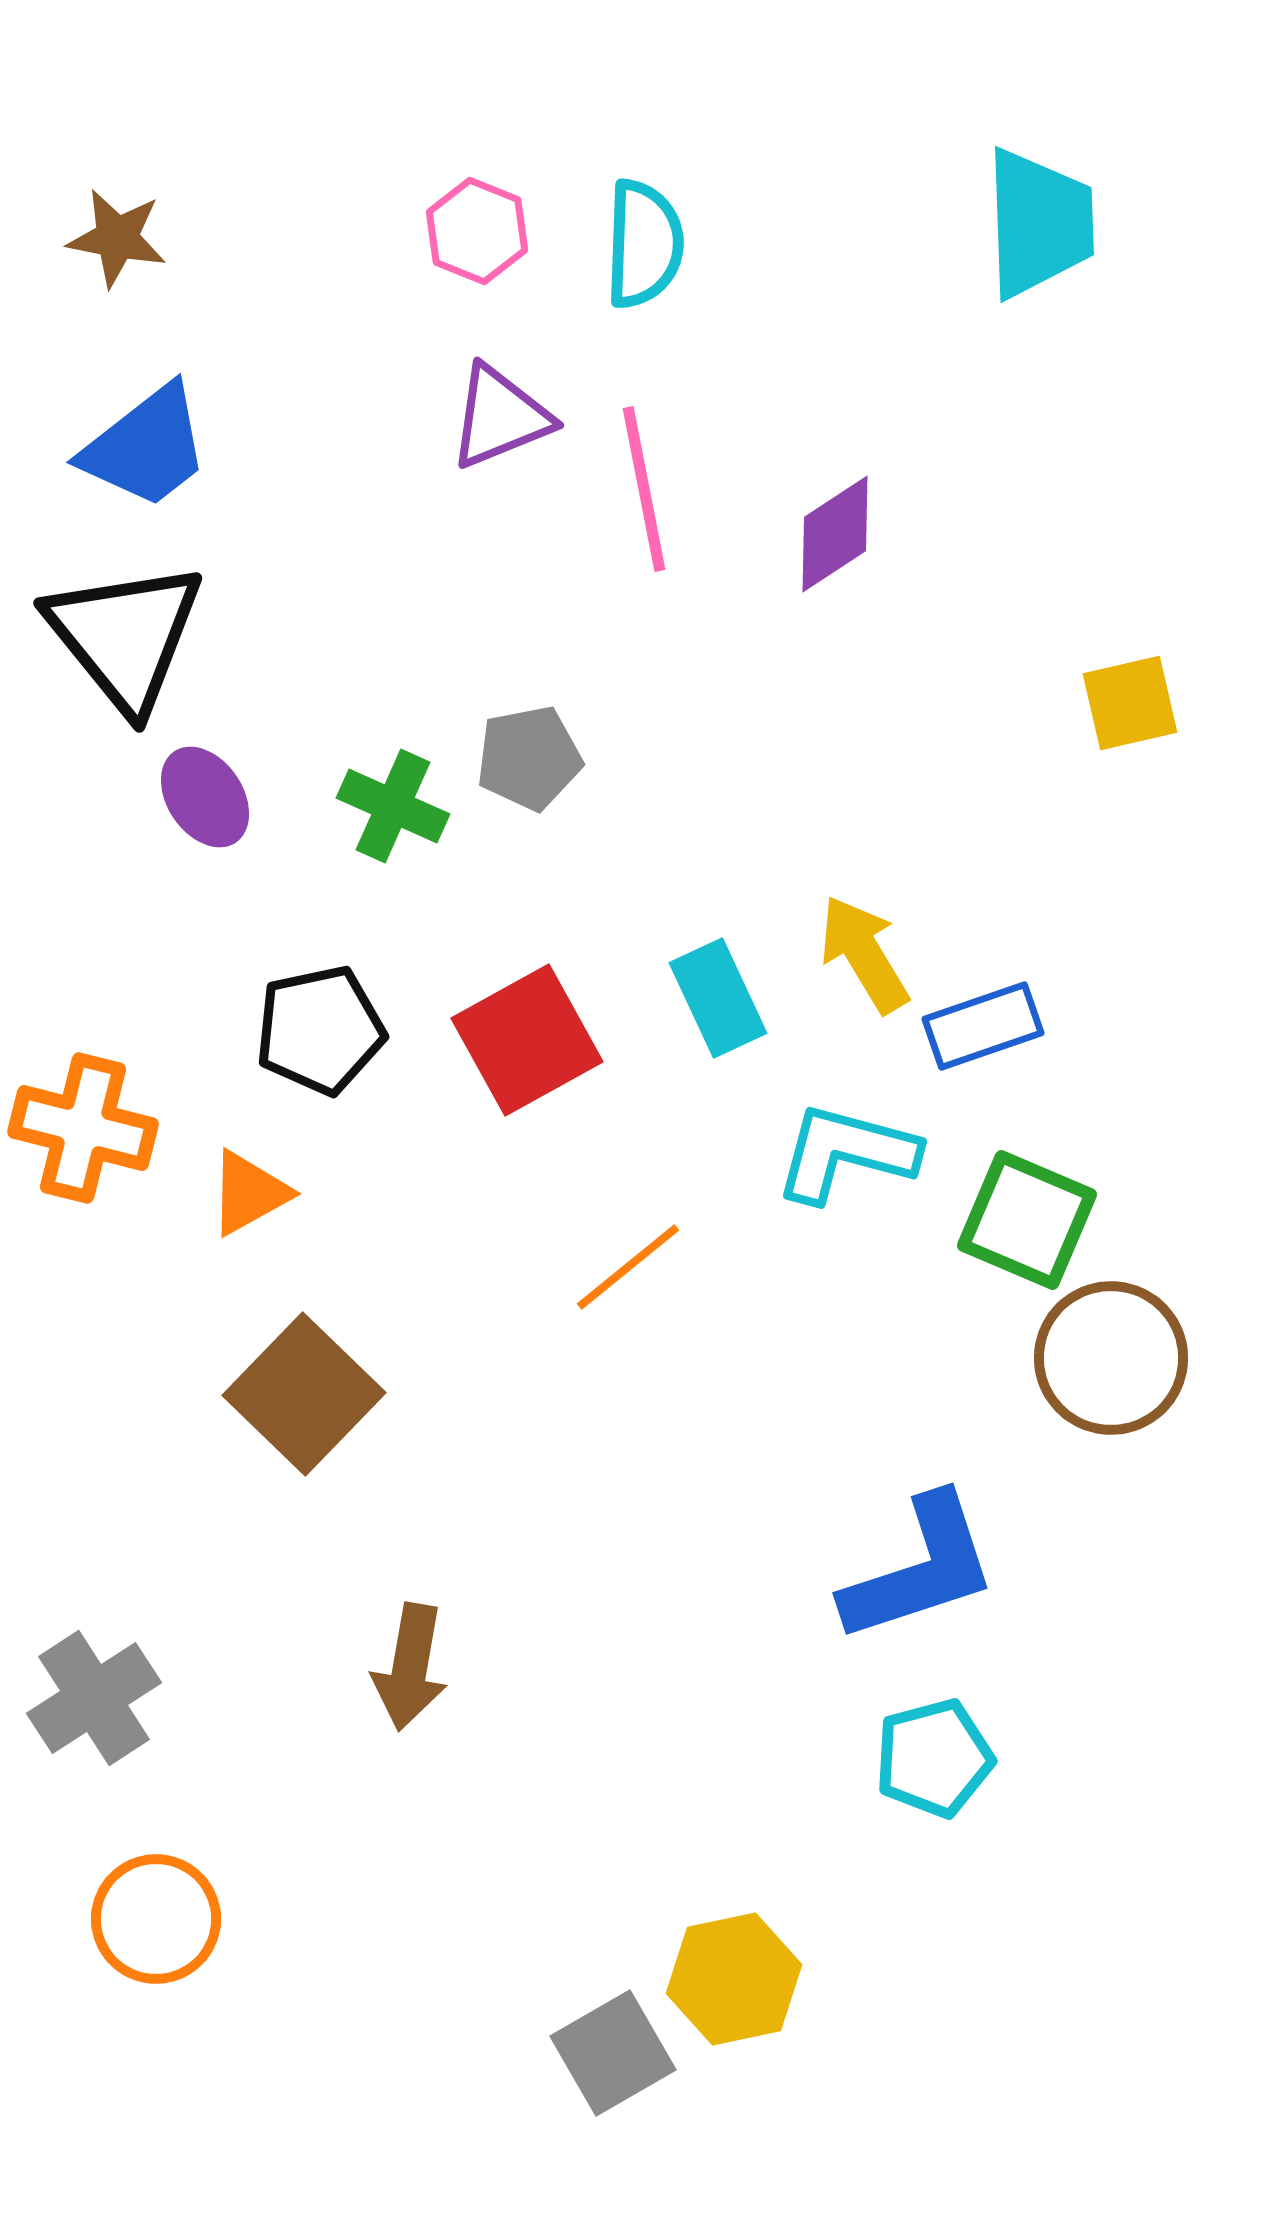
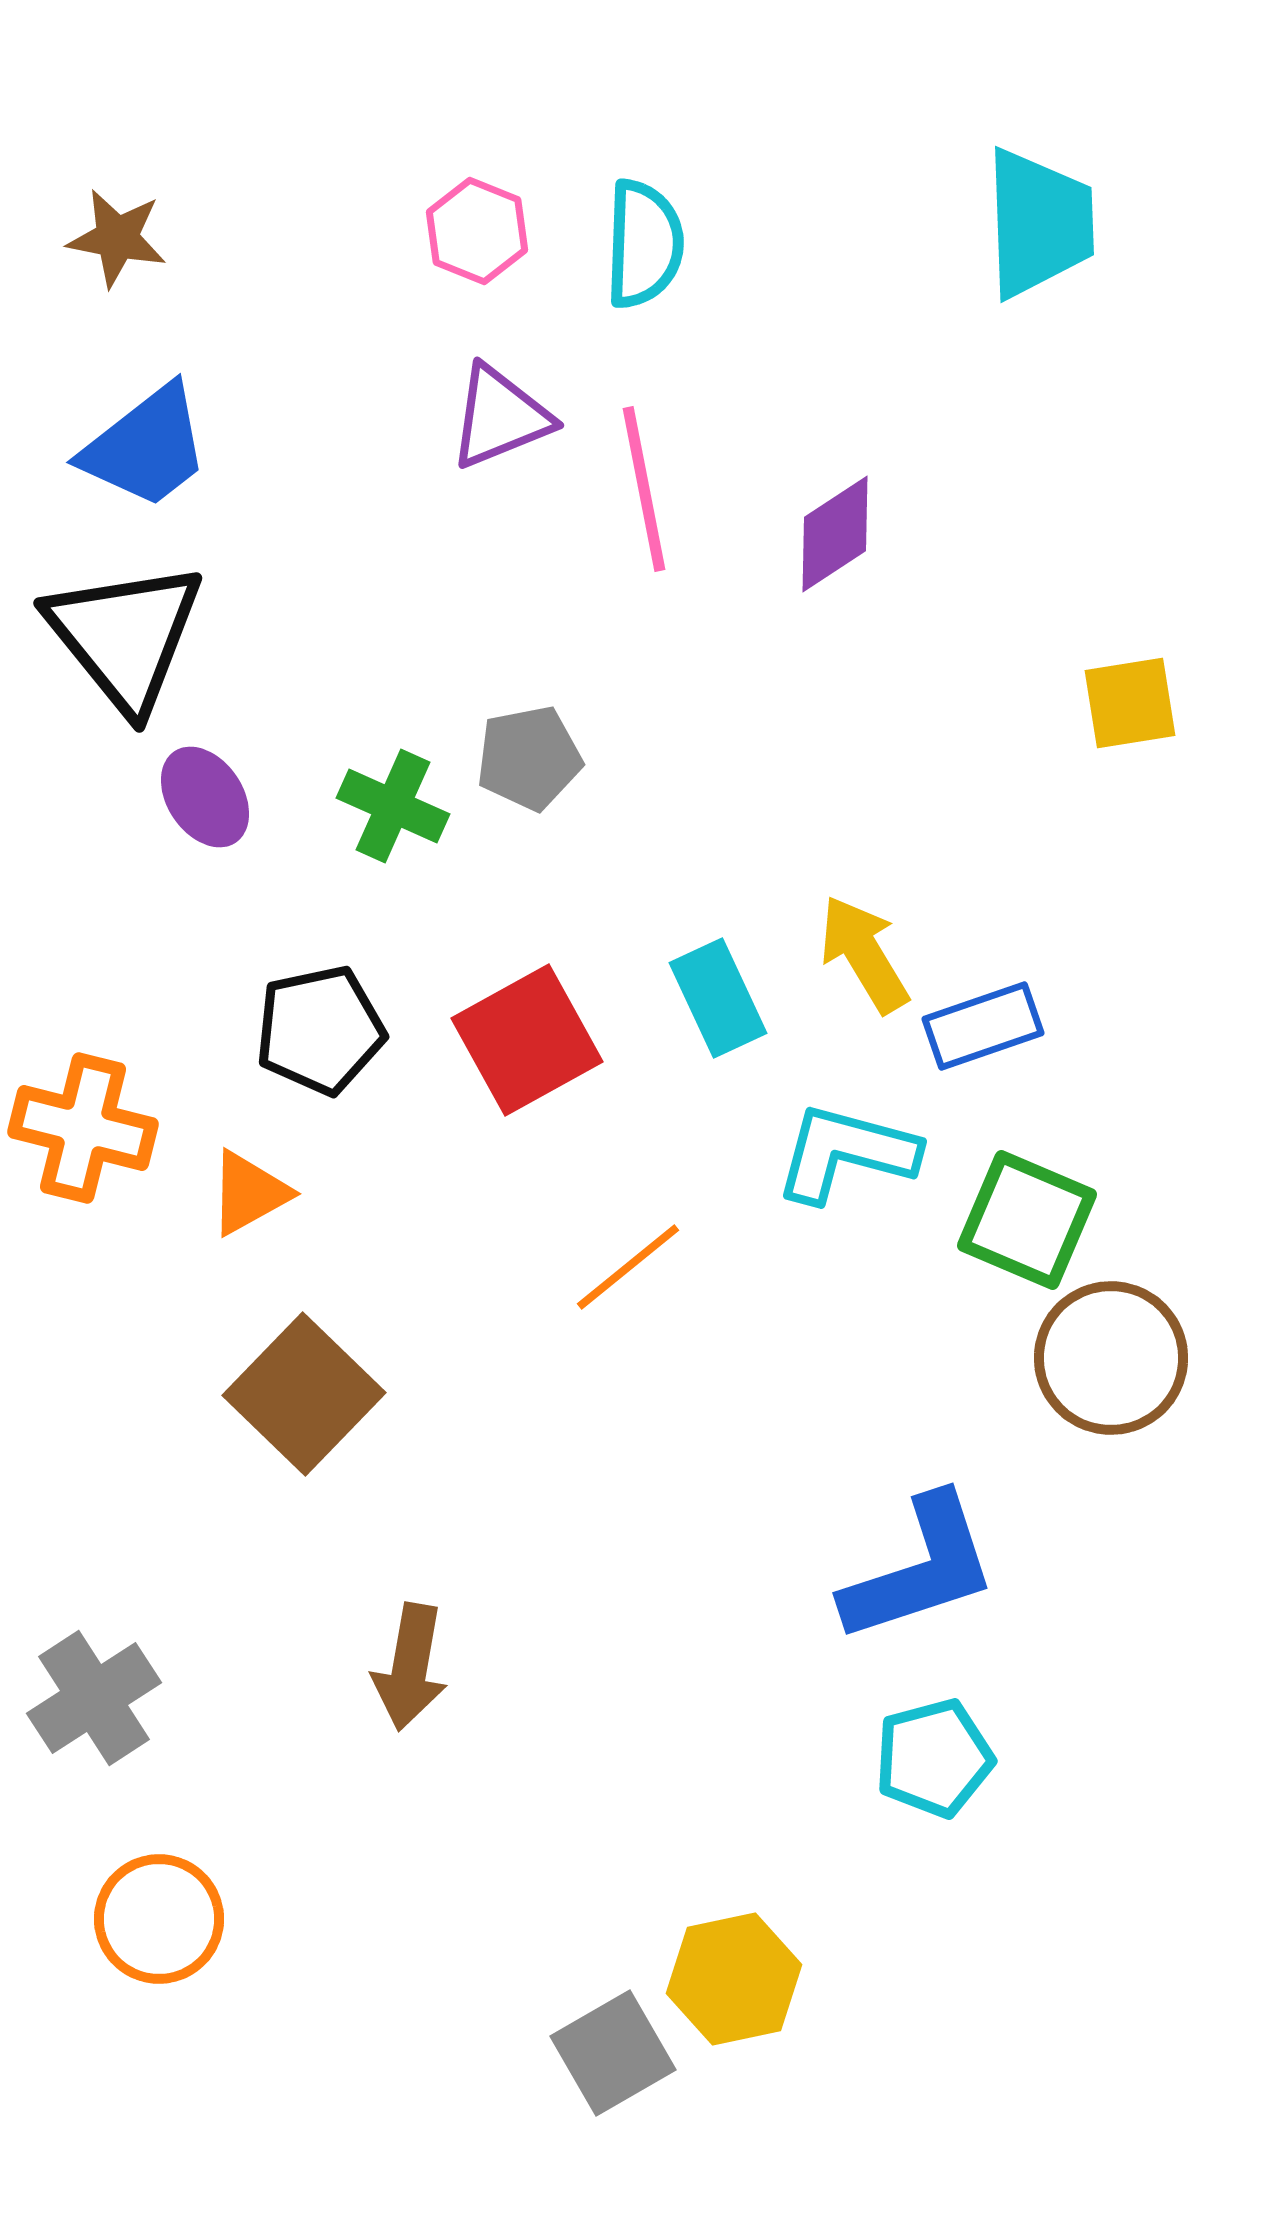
yellow square: rotated 4 degrees clockwise
orange circle: moved 3 px right
